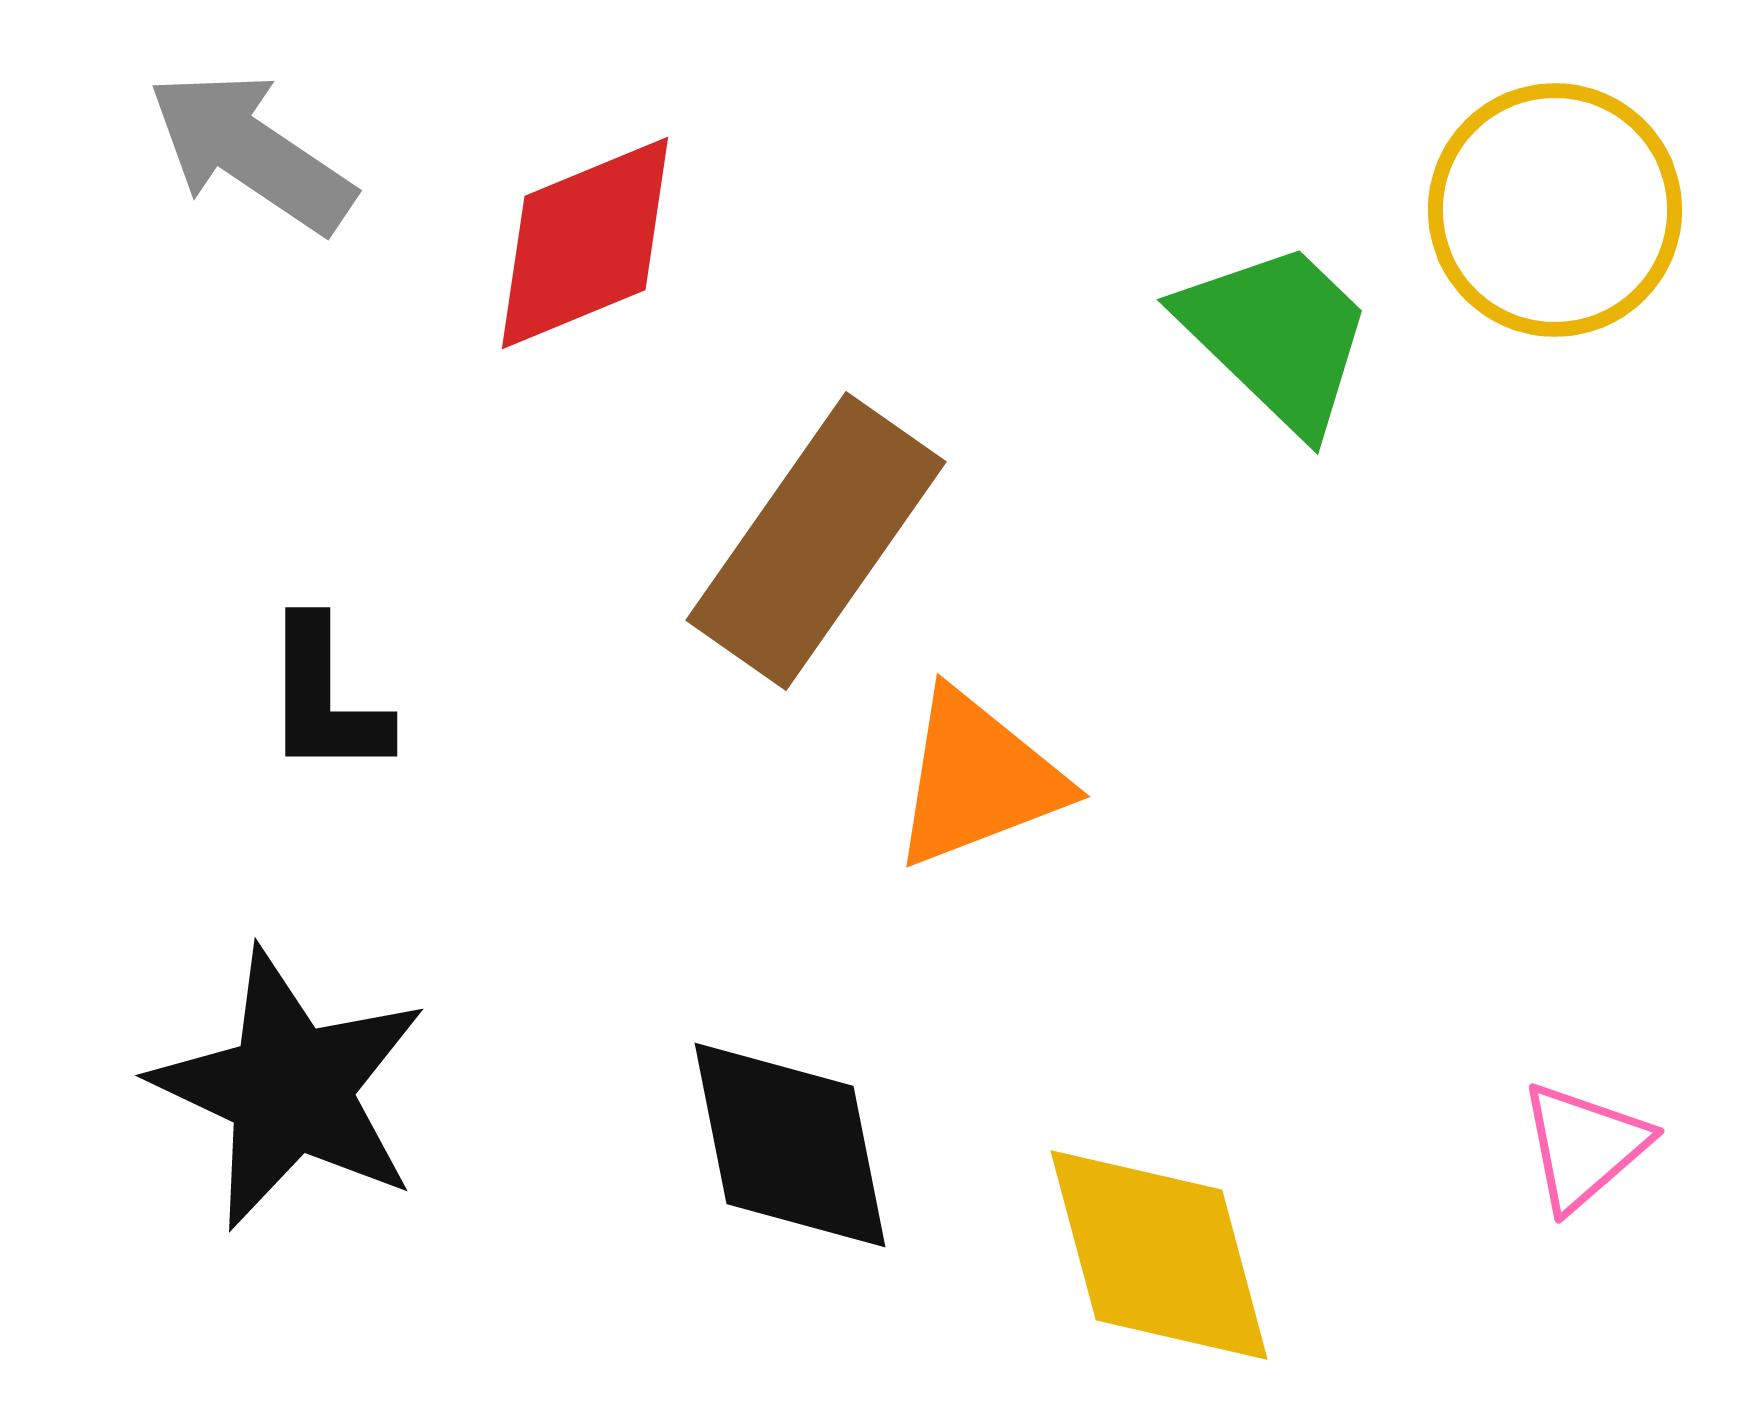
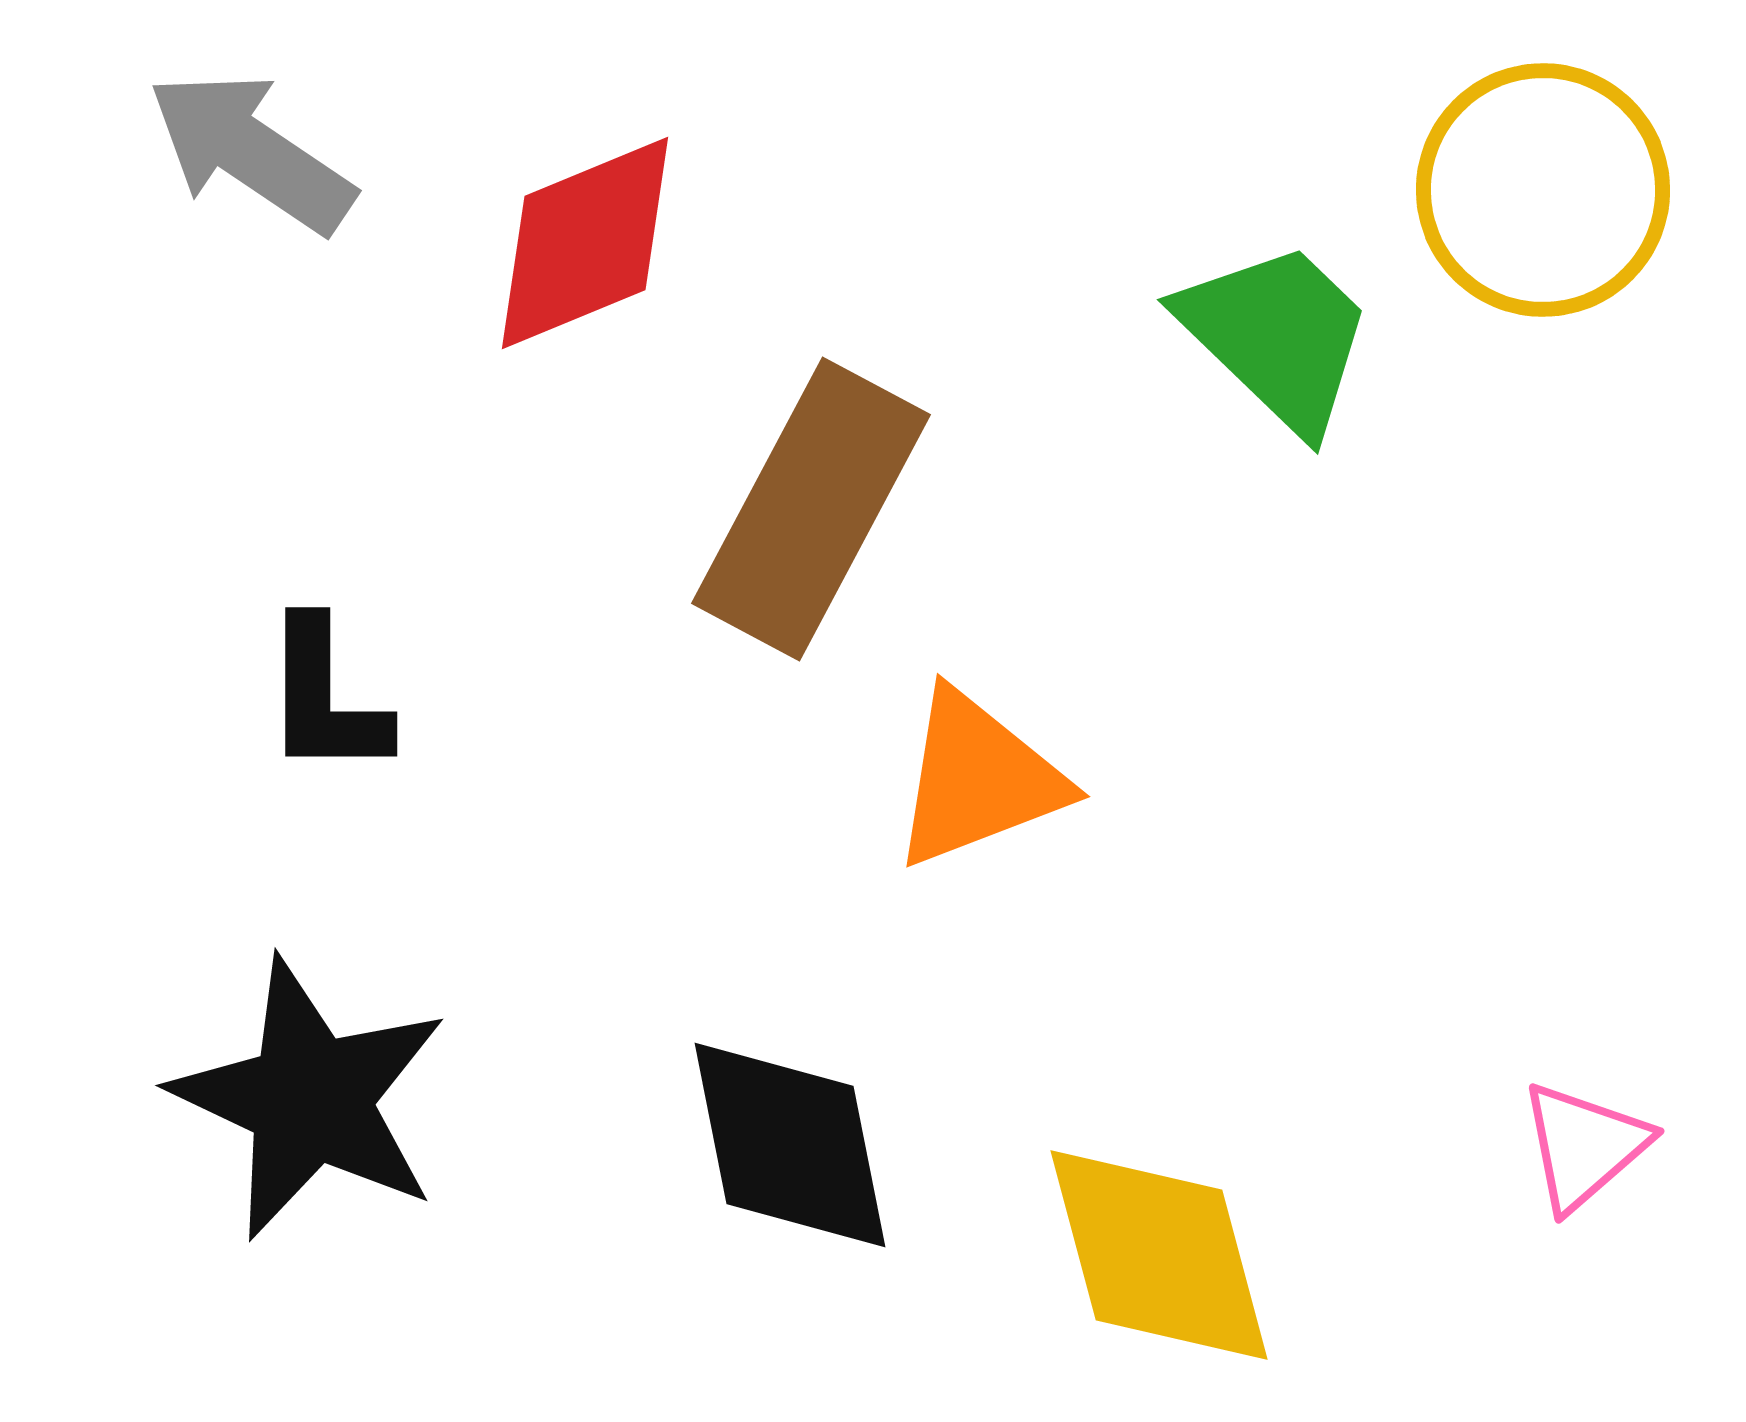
yellow circle: moved 12 px left, 20 px up
brown rectangle: moved 5 px left, 32 px up; rotated 7 degrees counterclockwise
black star: moved 20 px right, 10 px down
